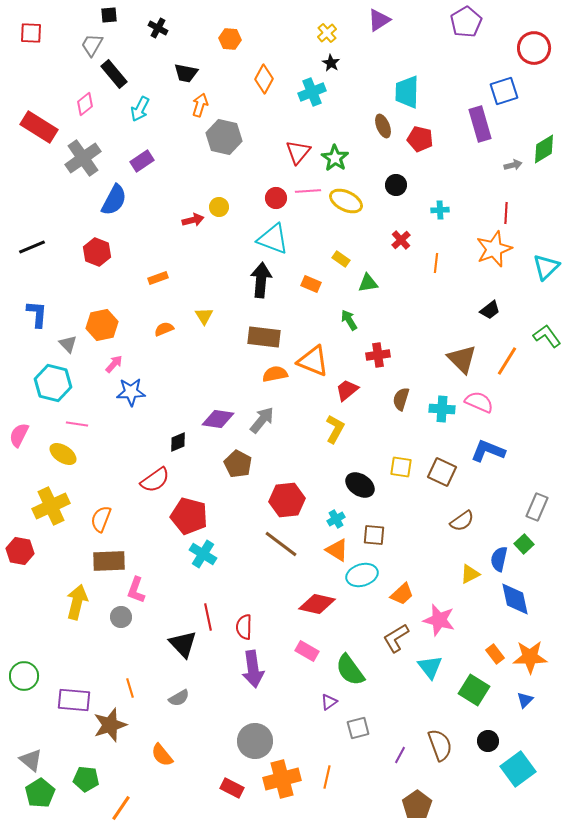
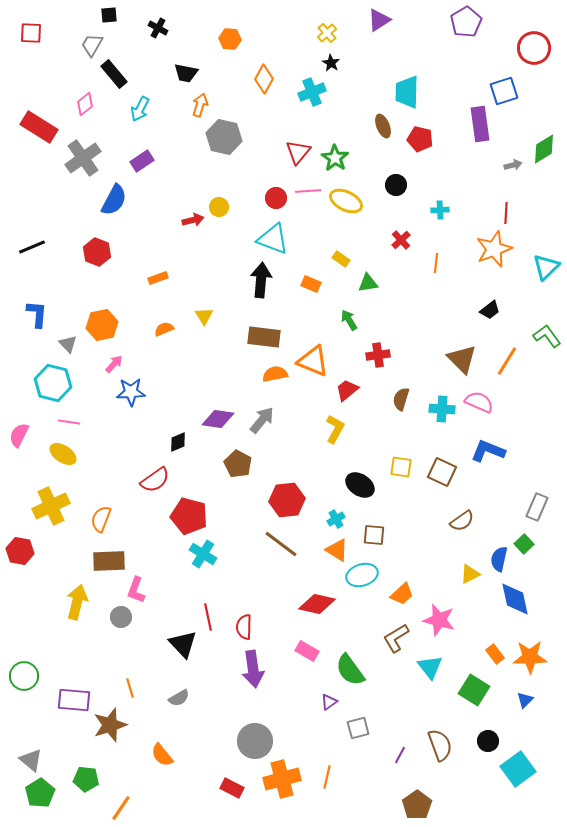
purple rectangle at (480, 124): rotated 8 degrees clockwise
pink line at (77, 424): moved 8 px left, 2 px up
